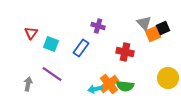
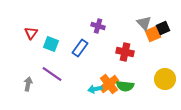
blue rectangle: moved 1 px left
yellow circle: moved 3 px left, 1 px down
